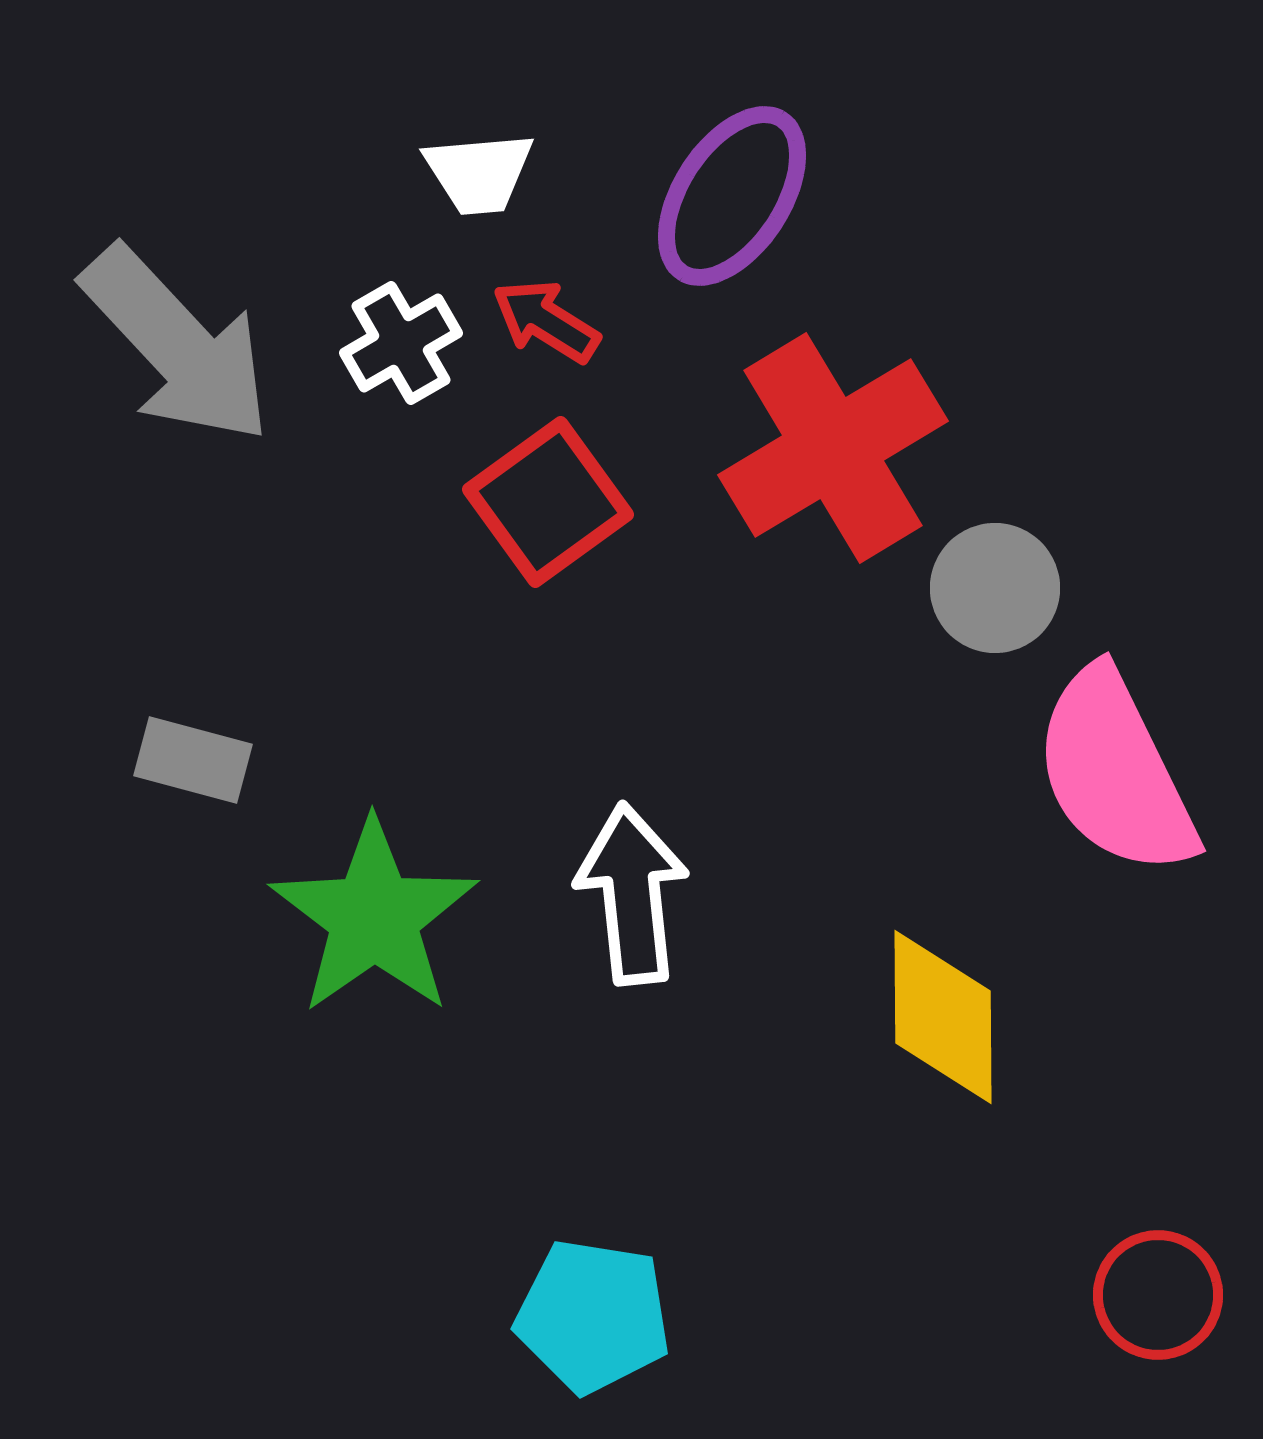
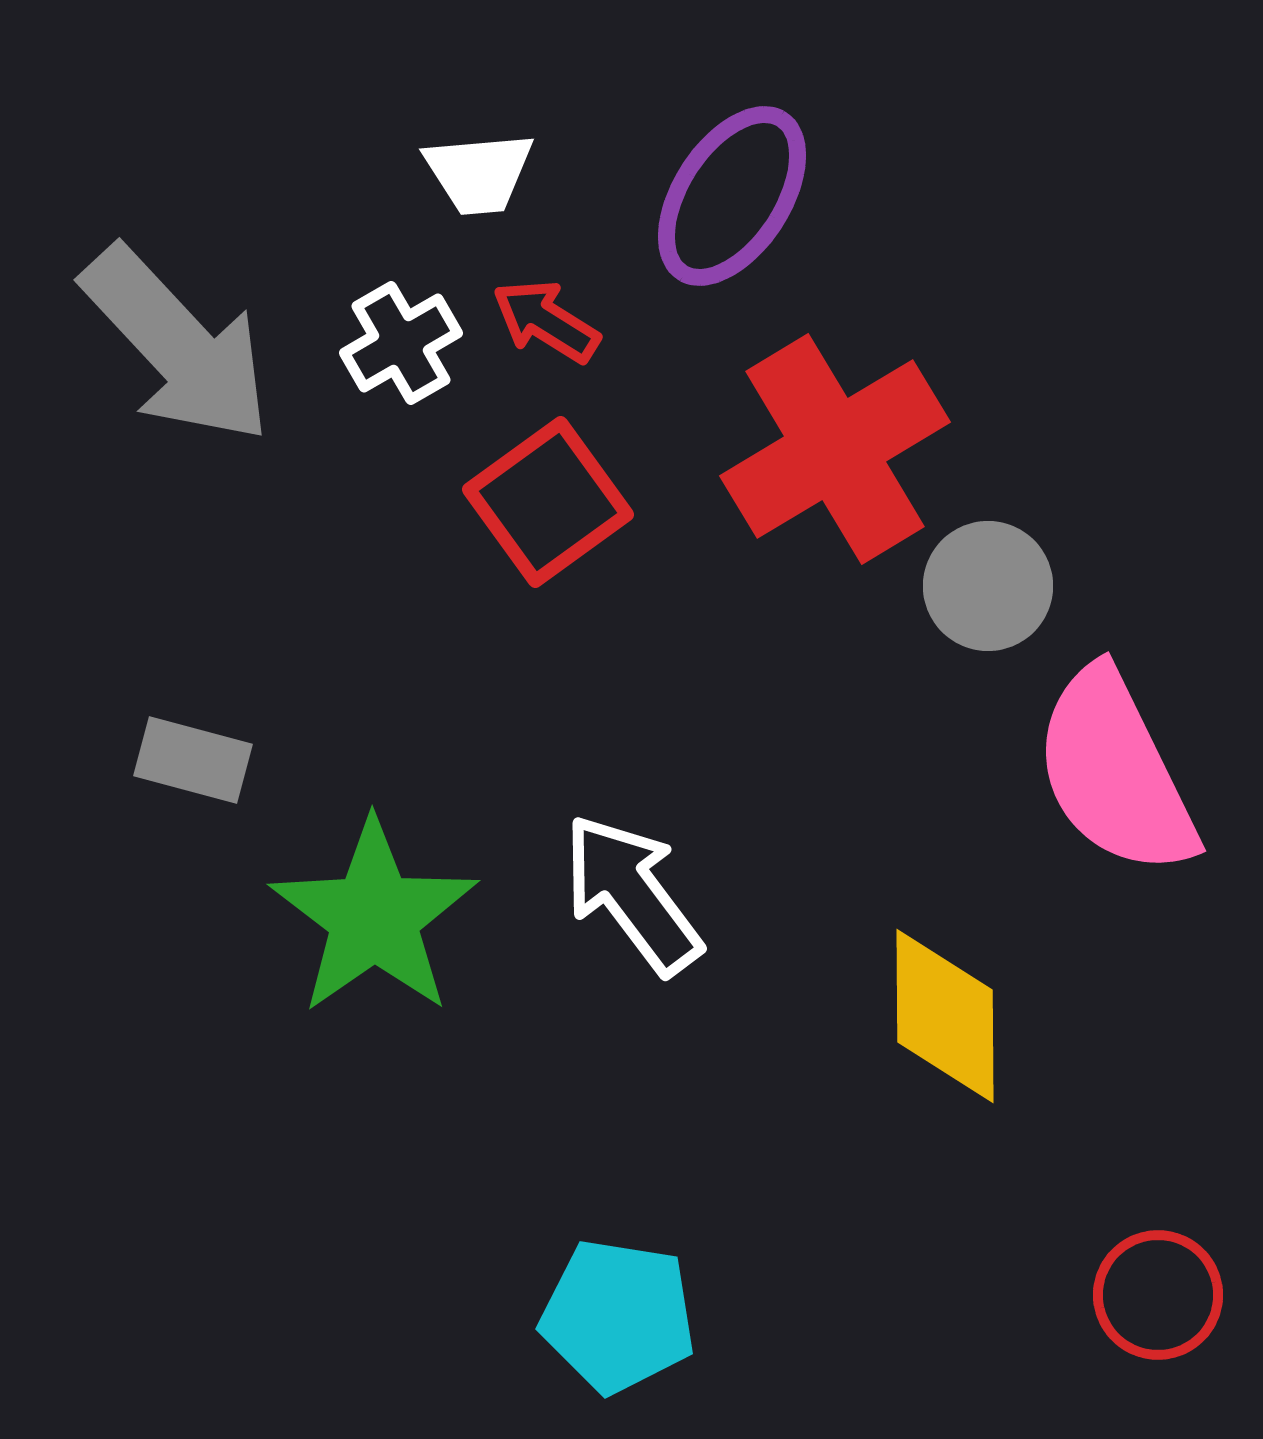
red cross: moved 2 px right, 1 px down
gray circle: moved 7 px left, 2 px up
white arrow: rotated 31 degrees counterclockwise
yellow diamond: moved 2 px right, 1 px up
cyan pentagon: moved 25 px right
